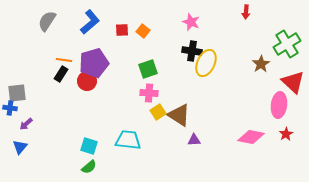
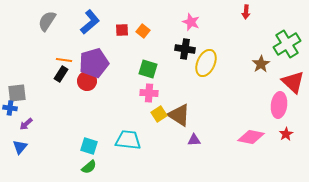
black cross: moved 7 px left, 2 px up
green square: rotated 36 degrees clockwise
yellow square: moved 1 px right, 2 px down
